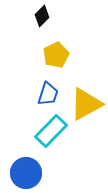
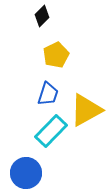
yellow triangle: moved 6 px down
